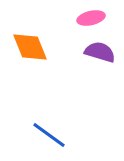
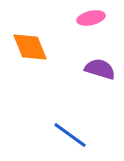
purple semicircle: moved 17 px down
blue line: moved 21 px right
